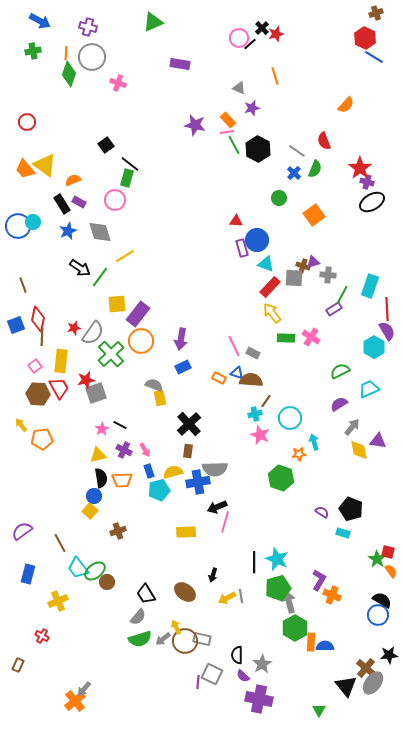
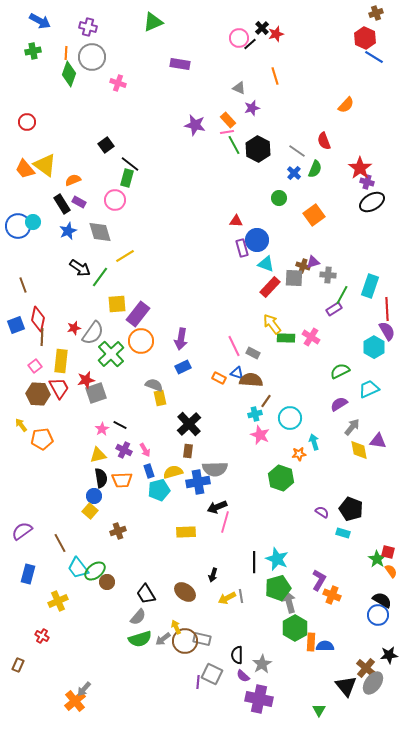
yellow arrow at (272, 313): moved 11 px down
